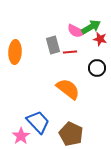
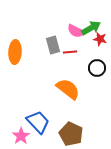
green arrow: moved 1 px down
